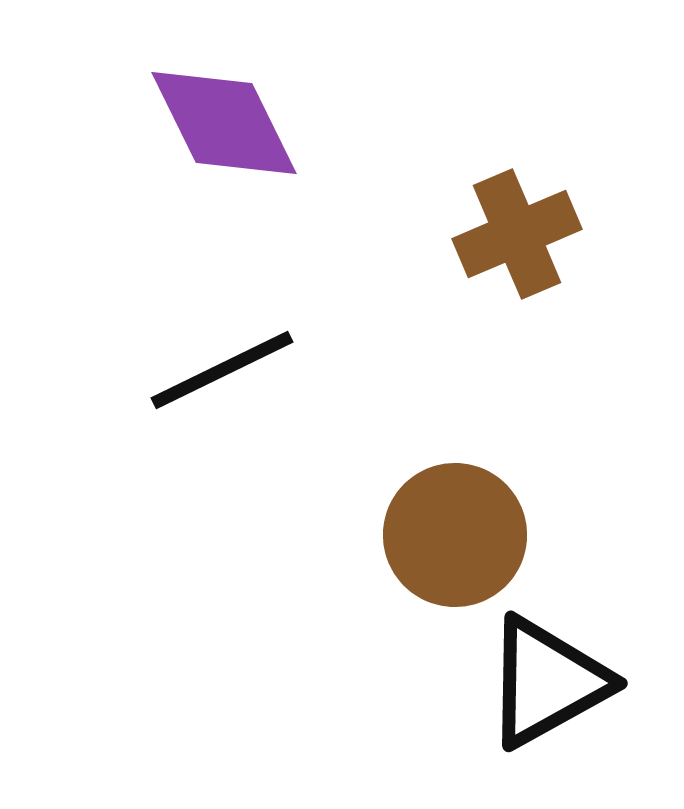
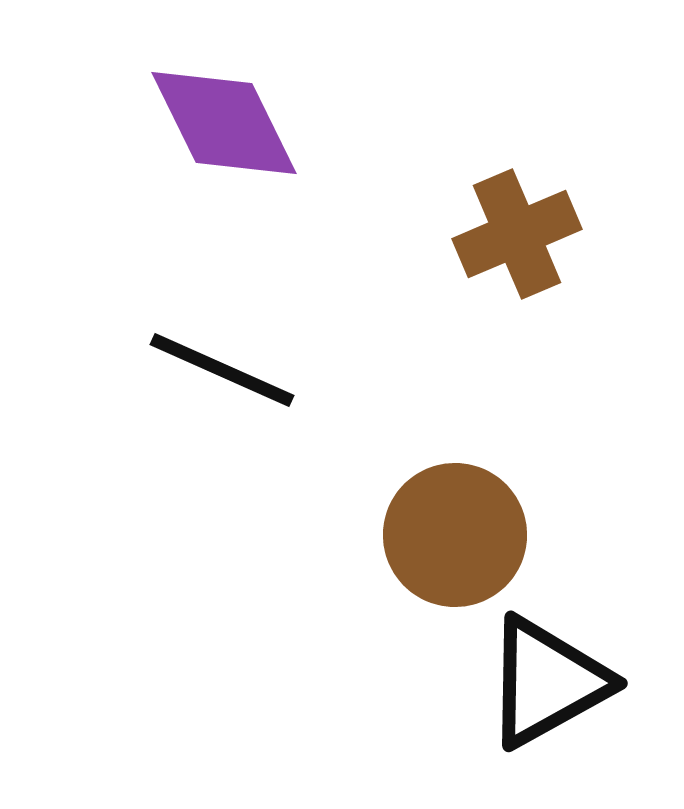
black line: rotated 50 degrees clockwise
